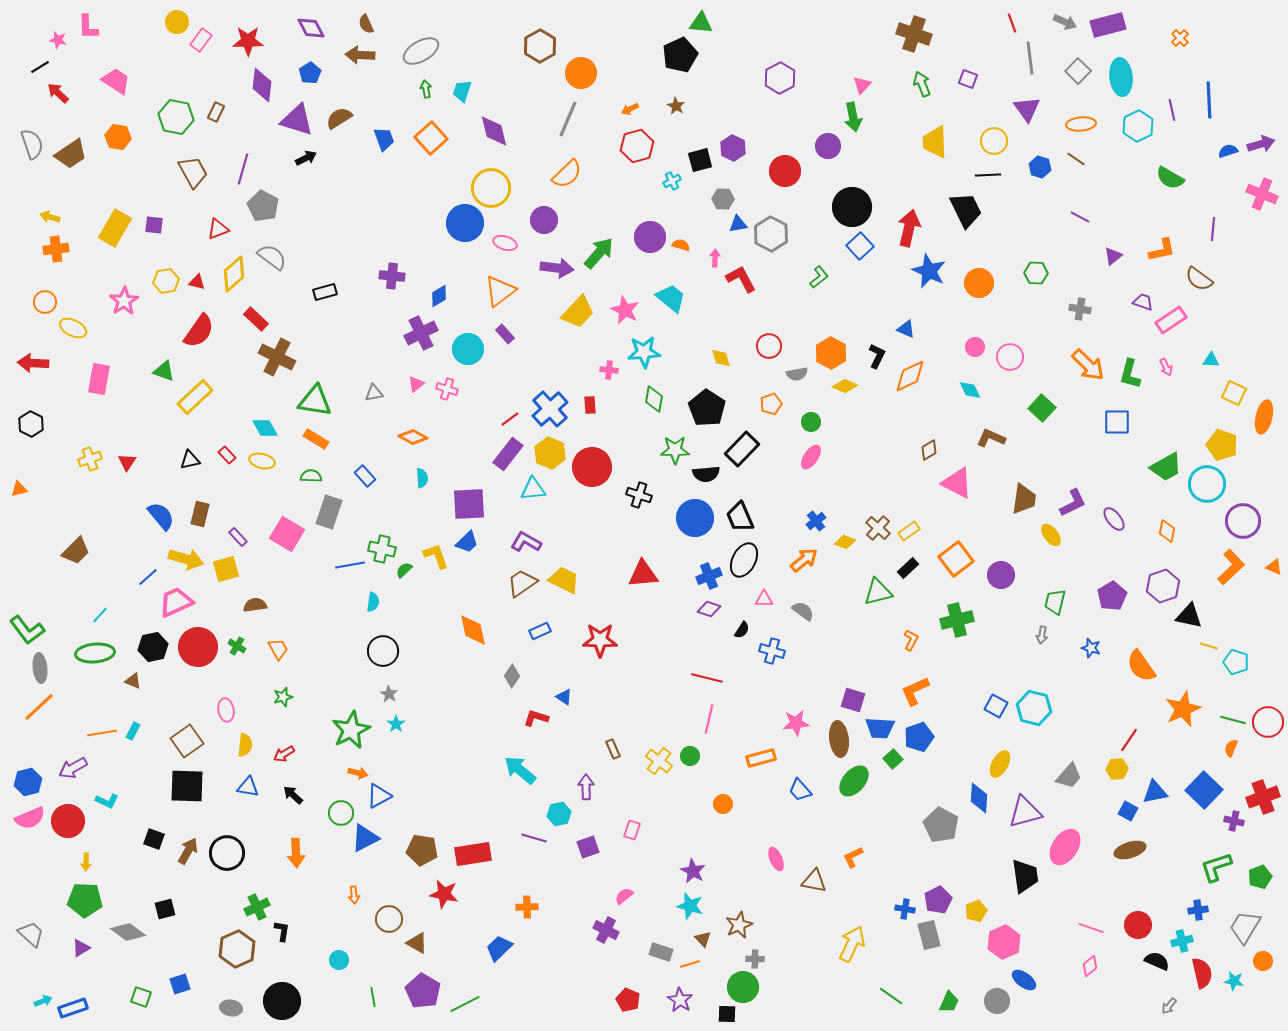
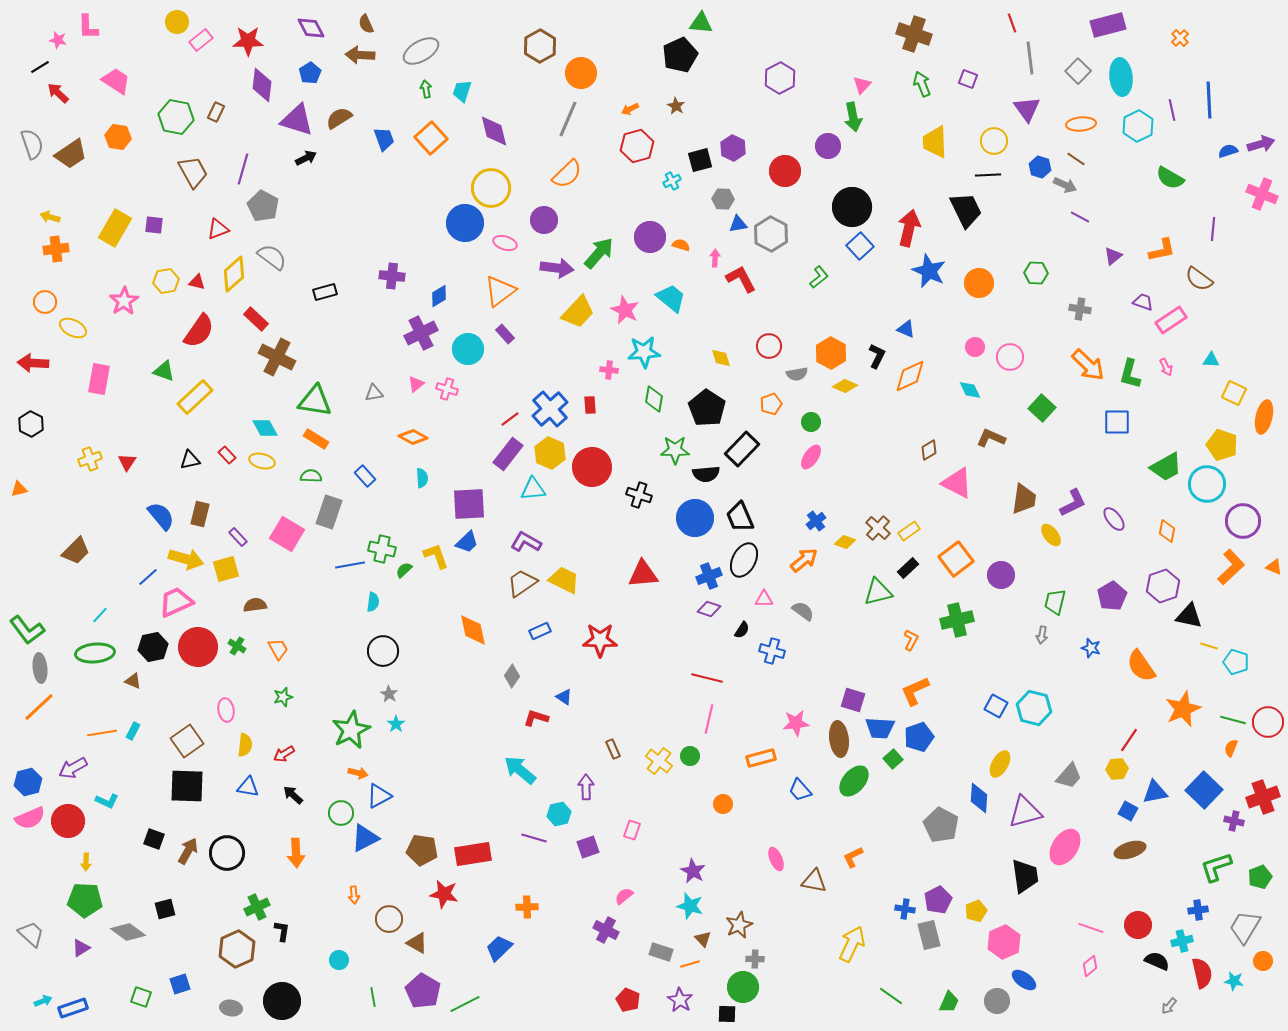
gray arrow at (1065, 22): moved 163 px down
pink rectangle at (201, 40): rotated 15 degrees clockwise
